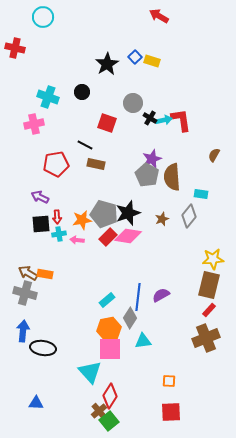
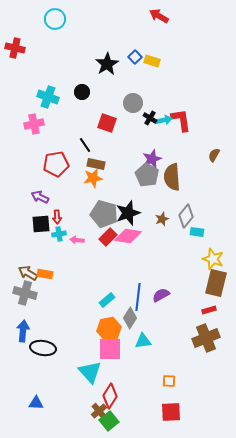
cyan circle at (43, 17): moved 12 px right, 2 px down
black line at (85, 145): rotated 28 degrees clockwise
cyan rectangle at (201, 194): moved 4 px left, 38 px down
gray diamond at (189, 216): moved 3 px left
orange star at (82, 220): moved 11 px right, 42 px up
yellow star at (213, 259): rotated 25 degrees clockwise
brown rectangle at (209, 285): moved 7 px right, 2 px up
red rectangle at (209, 310): rotated 32 degrees clockwise
